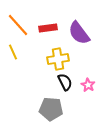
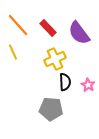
red rectangle: rotated 54 degrees clockwise
yellow cross: moved 3 px left; rotated 15 degrees counterclockwise
black semicircle: rotated 24 degrees clockwise
